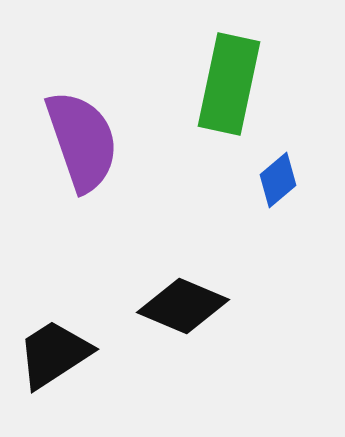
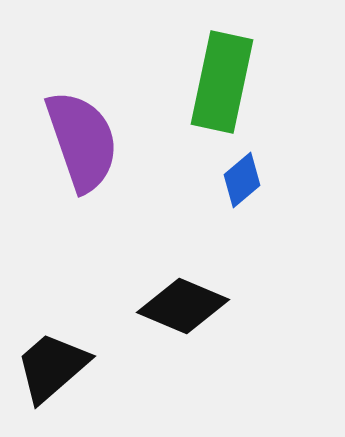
green rectangle: moved 7 px left, 2 px up
blue diamond: moved 36 px left
black trapezoid: moved 2 px left, 13 px down; rotated 8 degrees counterclockwise
